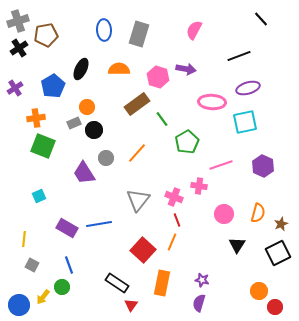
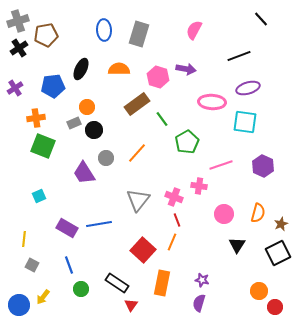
blue pentagon at (53, 86): rotated 25 degrees clockwise
cyan square at (245, 122): rotated 20 degrees clockwise
green circle at (62, 287): moved 19 px right, 2 px down
